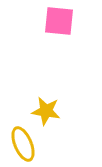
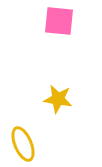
yellow star: moved 12 px right, 12 px up
